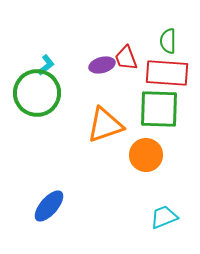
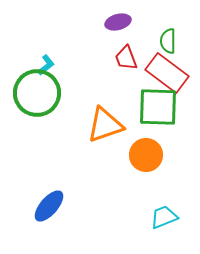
purple ellipse: moved 16 px right, 43 px up
red rectangle: rotated 33 degrees clockwise
green square: moved 1 px left, 2 px up
